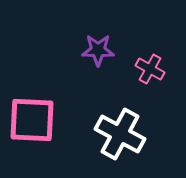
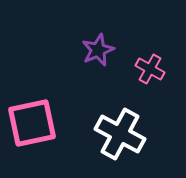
purple star: rotated 24 degrees counterclockwise
pink square: moved 3 px down; rotated 15 degrees counterclockwise
